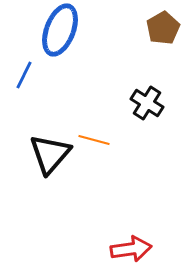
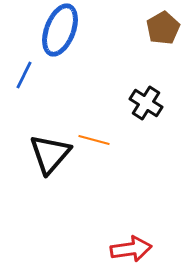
black cross: moved 1 px left
